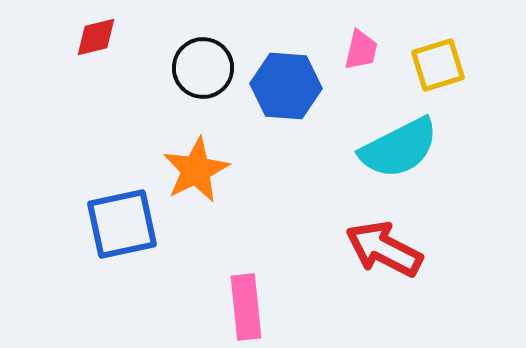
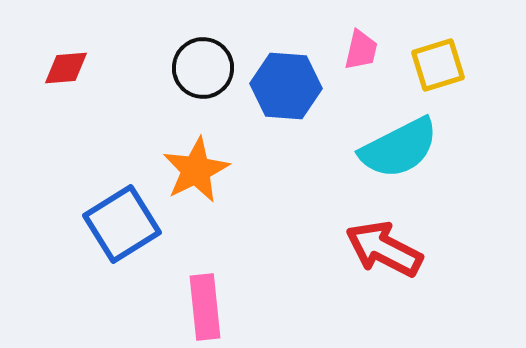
red diamond: moved 30 px left, 31 px down; rotated 9 degrees clockwise
blue square: rotated 20 degrees counterclockwise
pink rectangle: moved 41 px left
